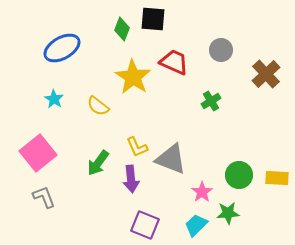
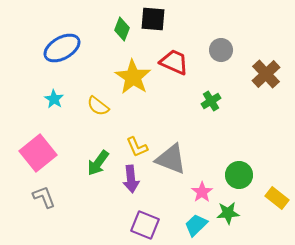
yellow rectangle: moved 20 px down; rotated 35 degrees clockwise
